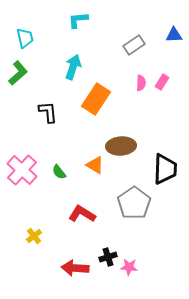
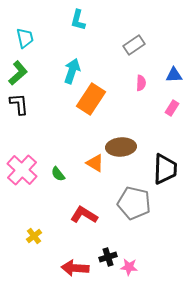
cyan L-shape: rotated 70 degrees counterclockwise
blue triangle: moved 40 px down
cyan arrow: moved 1 px left, 4 px down
pink rectangle: moved 10 px right, 26 px down
orange rectangle: moved 5 px left
black L-shape: moved 29 px left, 8 px up
brown ellipse: moved 1 px down
orange triangle: moved 2 px up
green semicircle: moved 1 px left, 2 px down
gray pentagon: rotated 24 degrees counterclockwise
red L-shape: moved 2 px right, 1 px down
